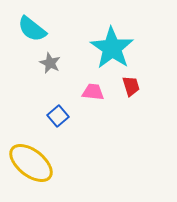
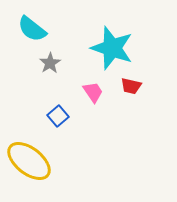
cyan star: rotated 15 degrees counterclockwise
gray star: rotated 15 degrees clockwise
red trapezoid: rotated 120 degrees clockwise
pink trapezoid: rotated 50 degrees clockwise
yellow ellipse: moved 2 px left, 2 px up
